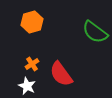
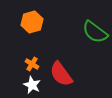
orange cross: rotated 24 degrees counterclockwise
white star: moved 5 px right, 1 px up
